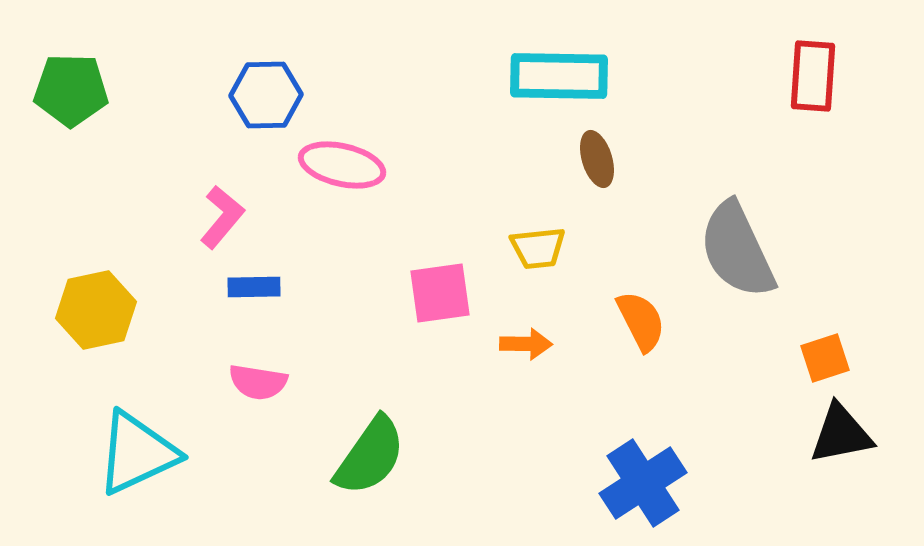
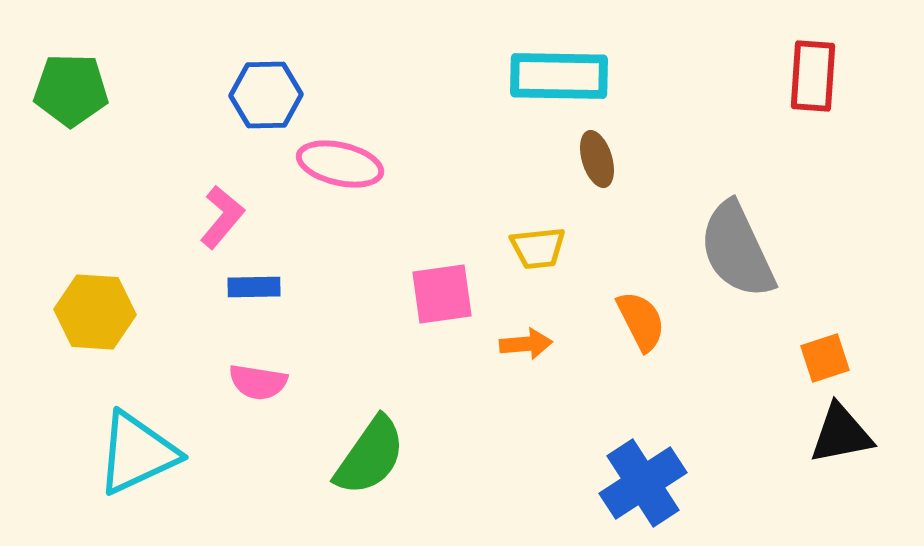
pink ellipse: moved 2 px left, 1 px up
pink square: moved 2 px right, 1 px down
yellow hexagon: moved 1 px left, 2 px down; rotated 16 degrees clockwise
orange arrow: rotated 6 degrees counterclockwise
